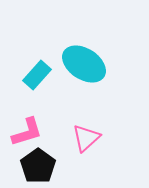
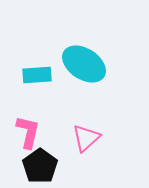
cyan rectangle: rotated 44 degrees clockwise
pink L-shape: moved 1 px right; rotated 60 degrees counterclockwise
black pentagon: moved 2 px right
